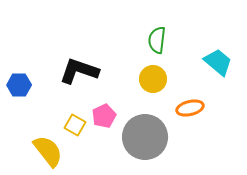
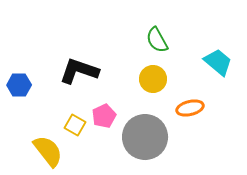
green semicircle: rotated 36 degrees counterclockwise
